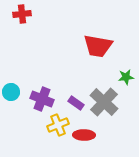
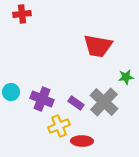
yellow cross: moved 1 px right, 1 px down
red ellipse: moved 2 px left, 6 px down
